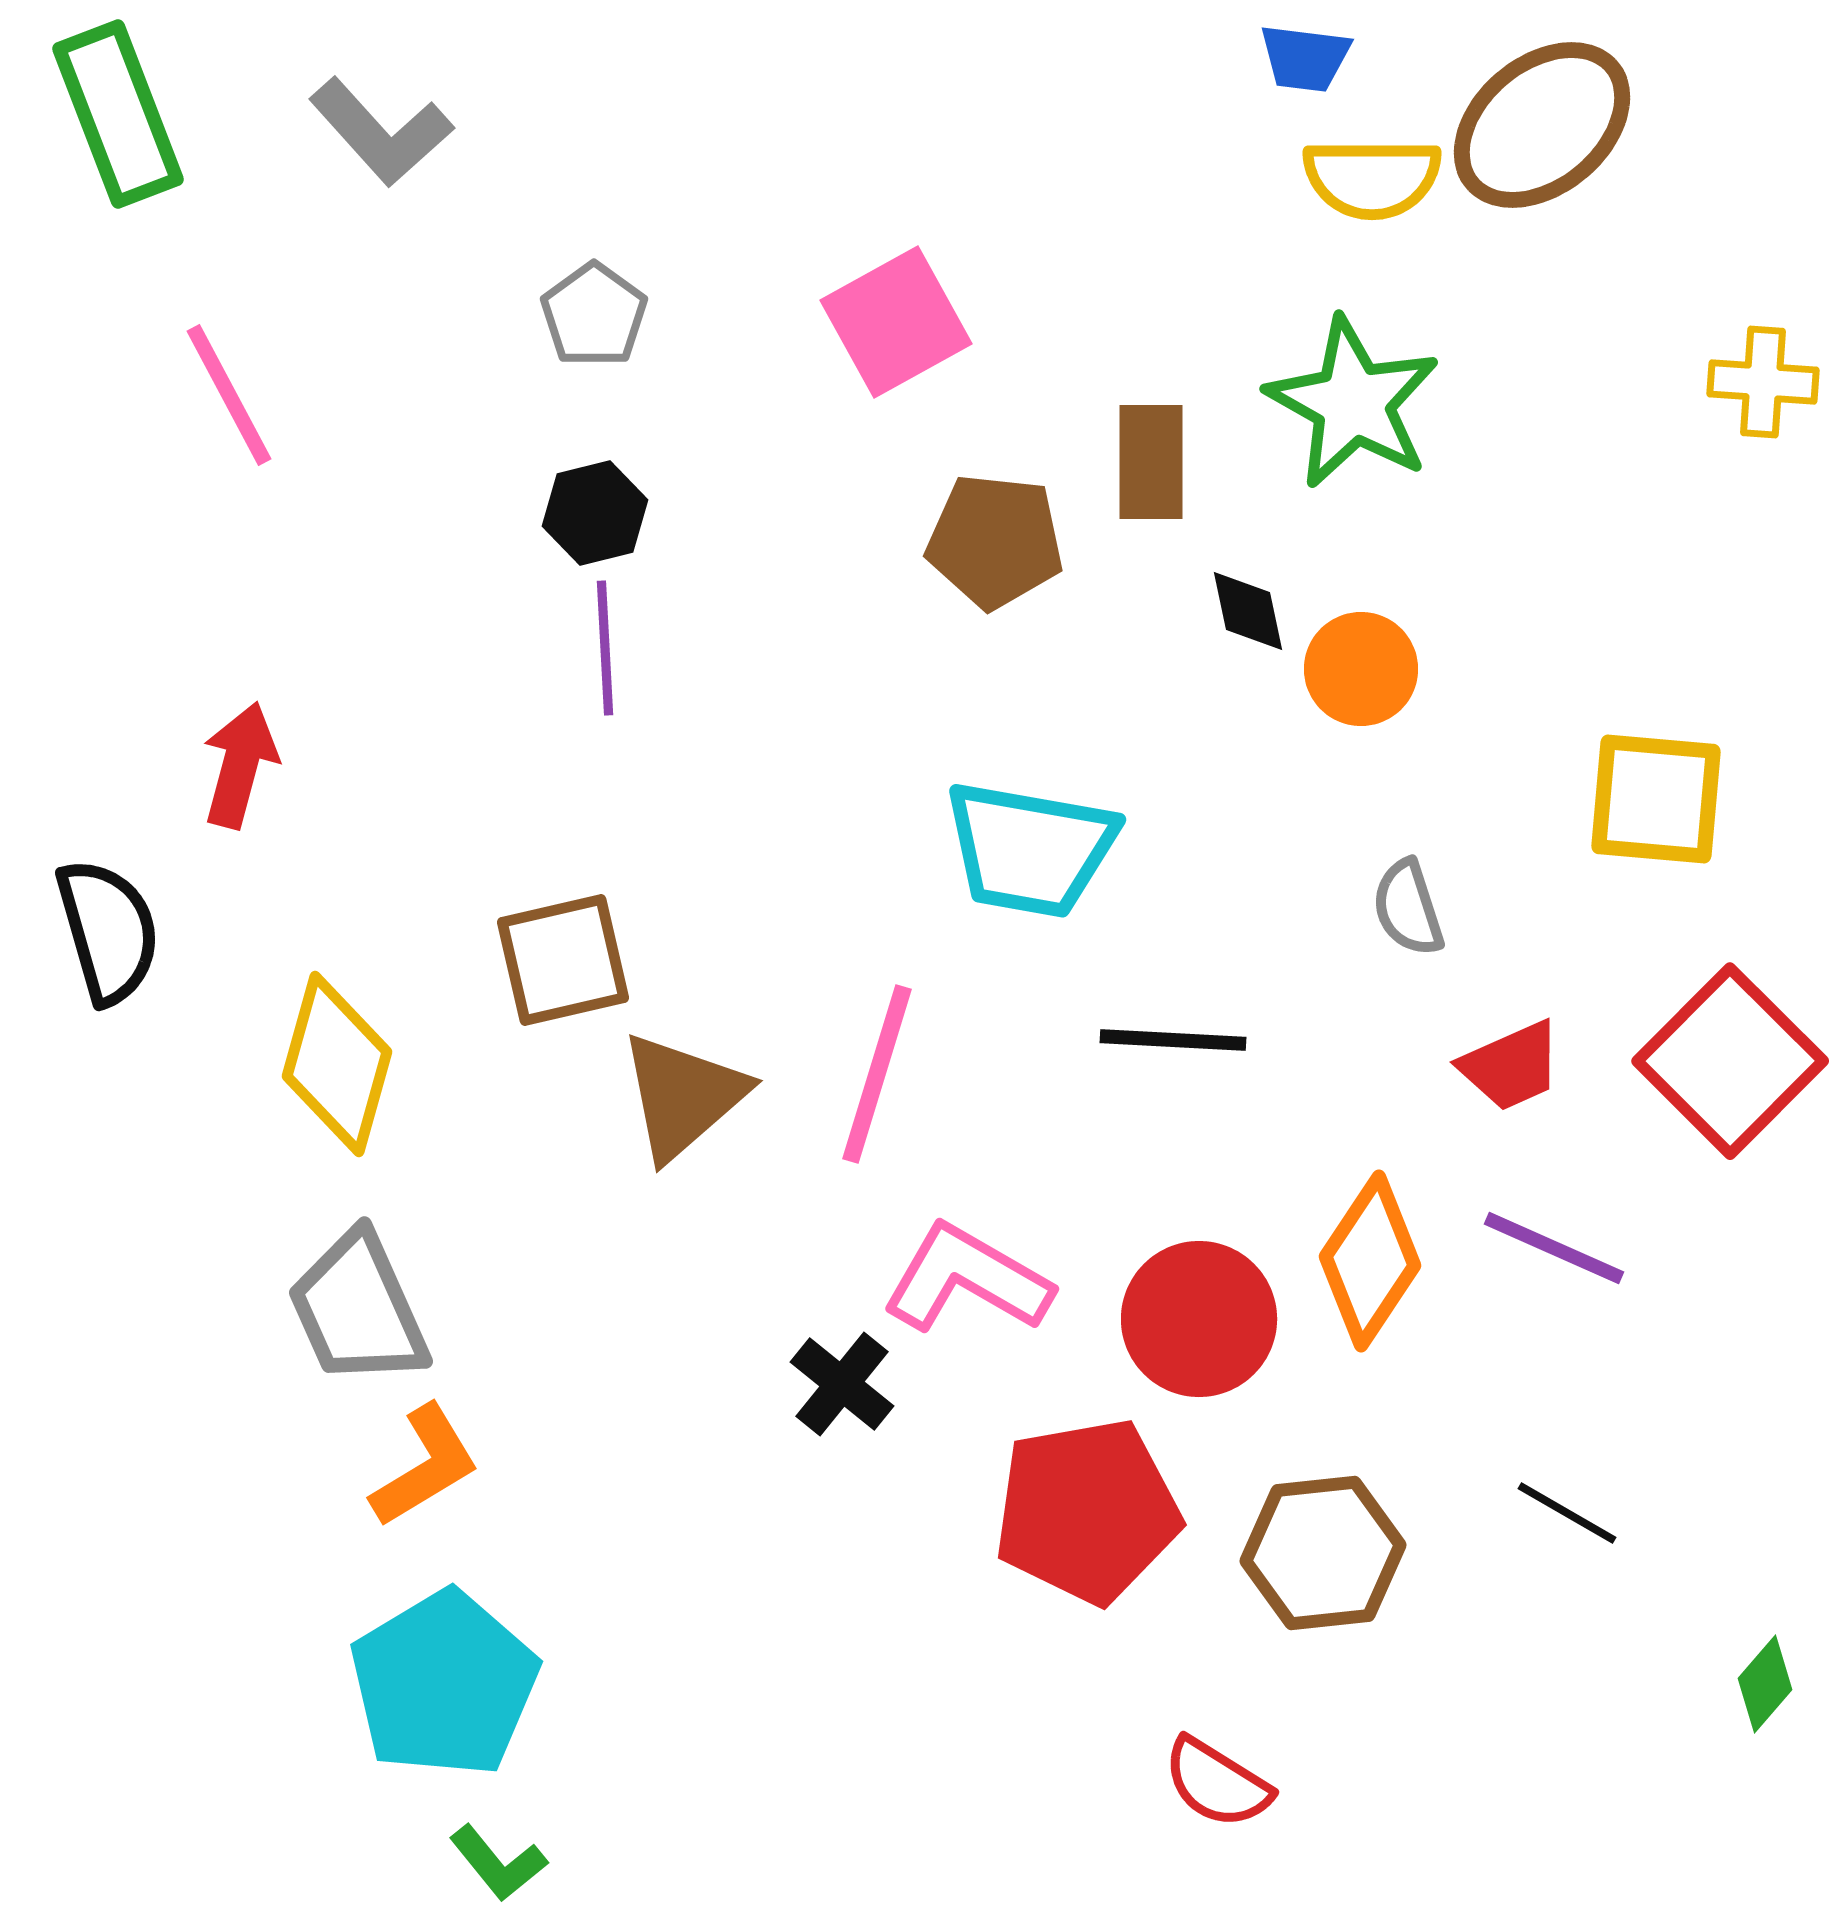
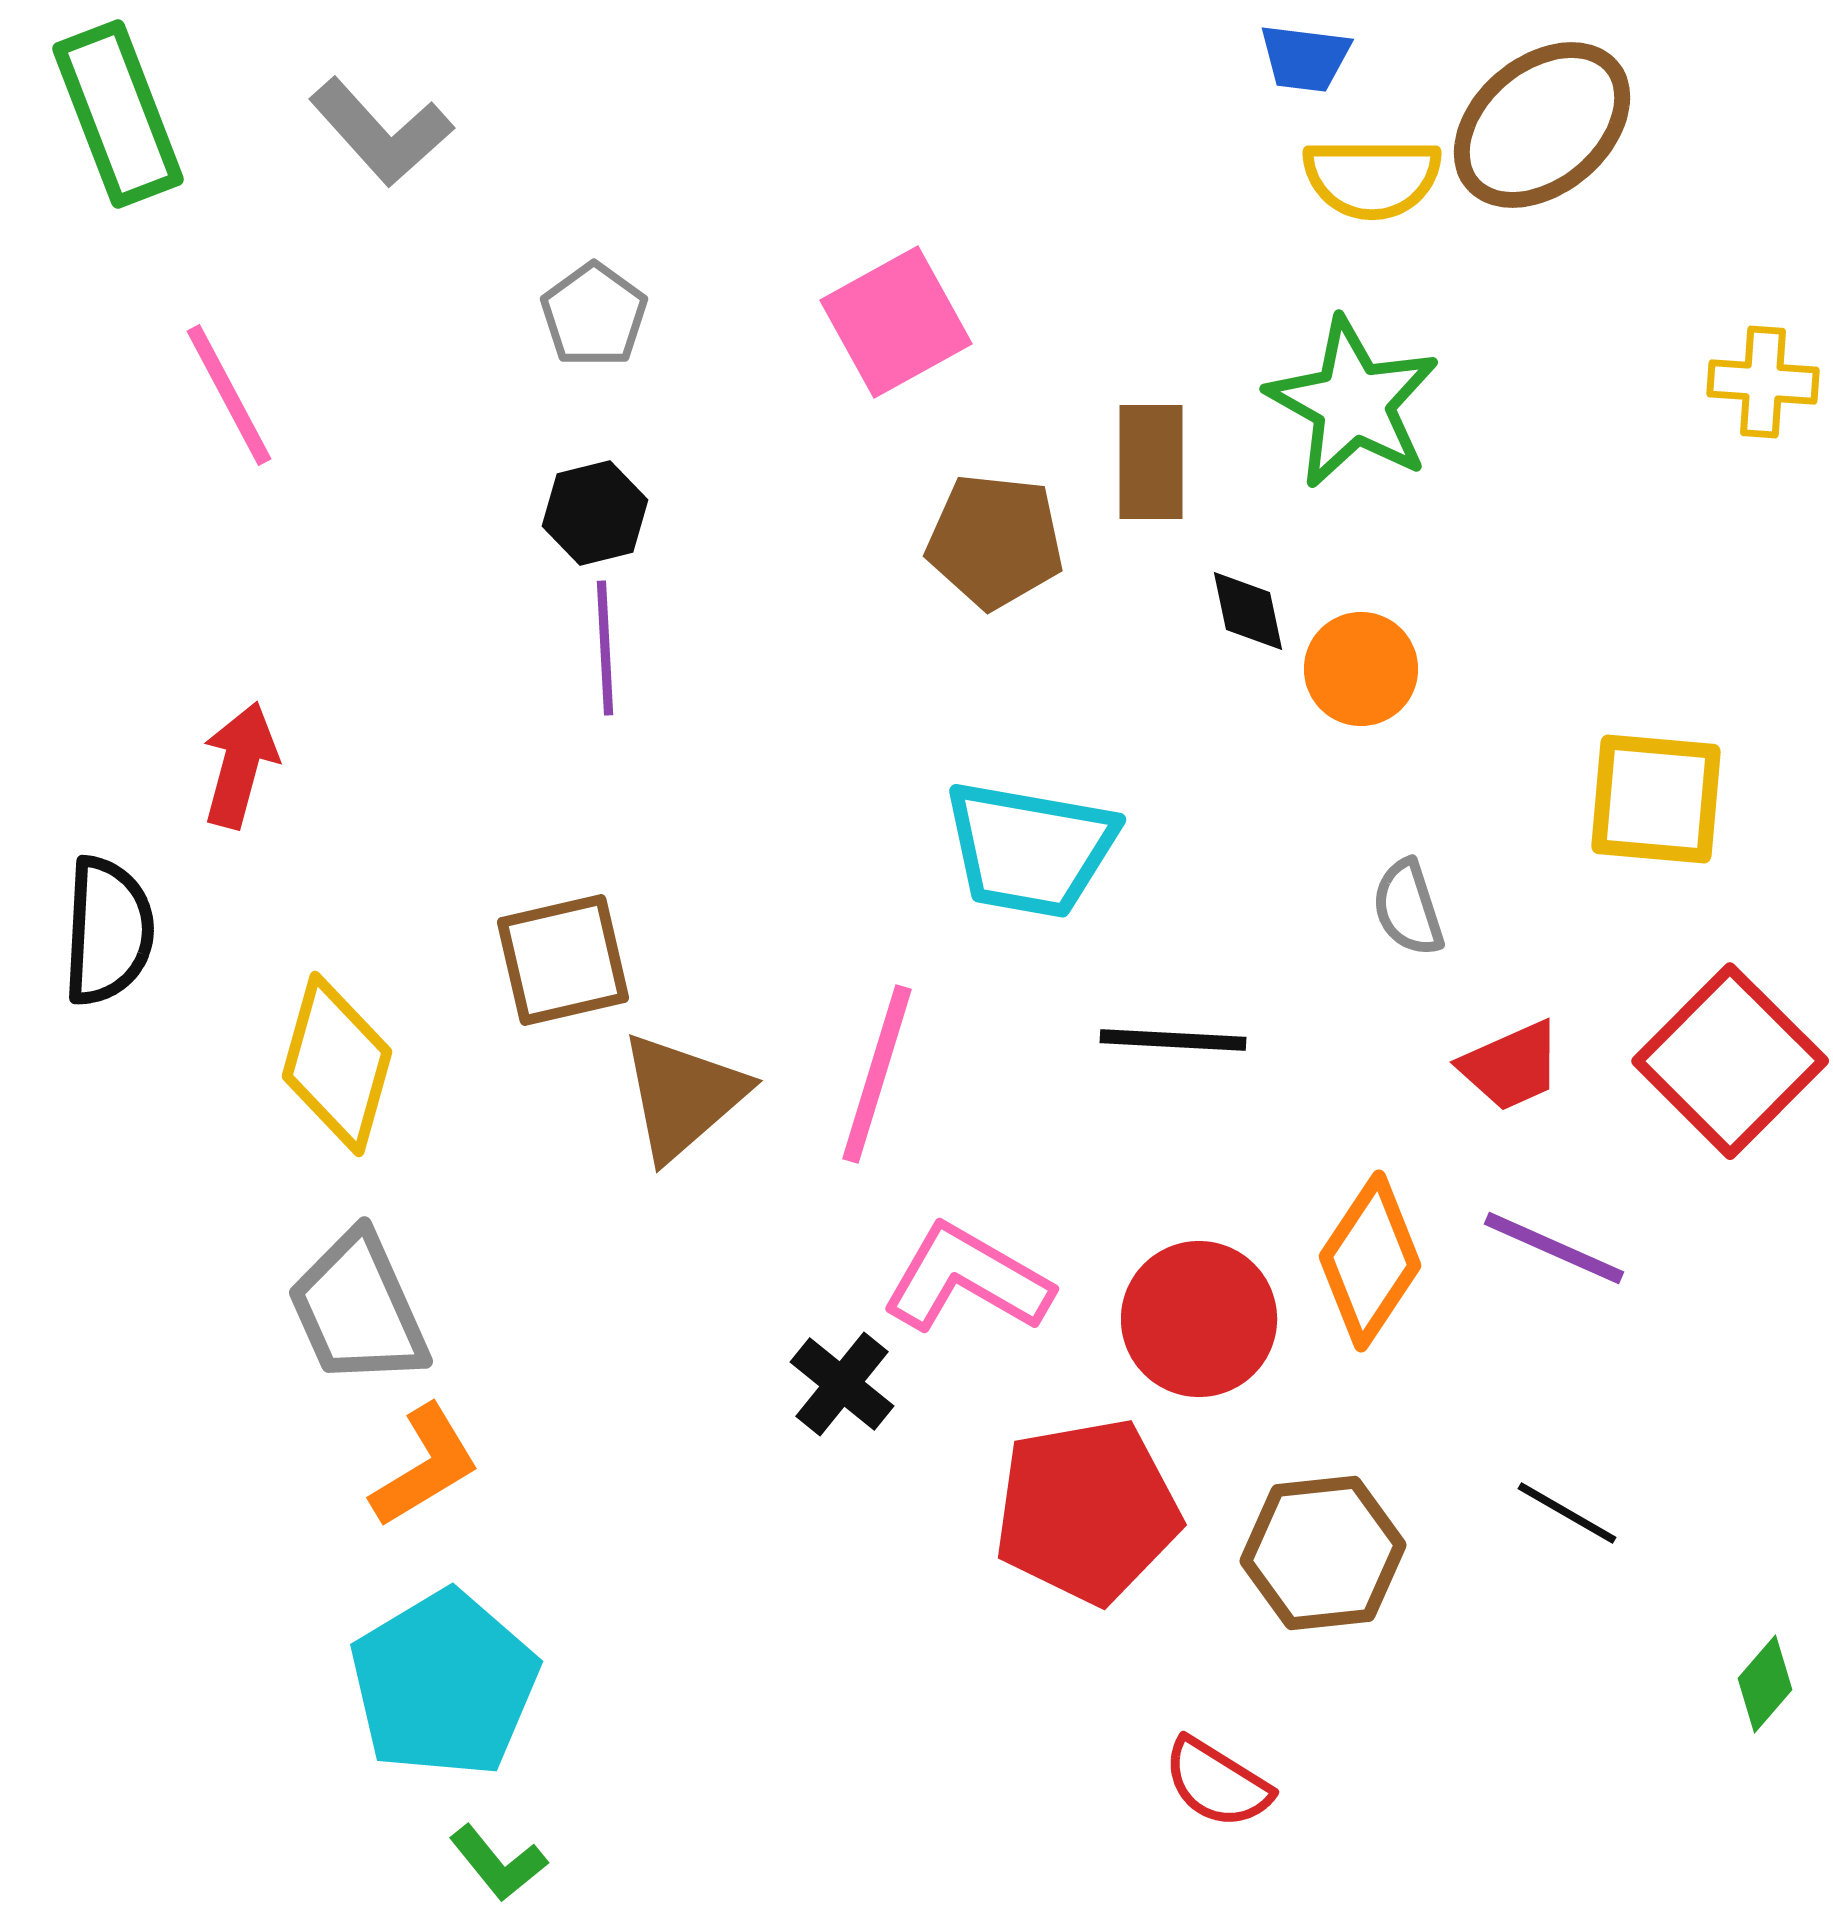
black semicircle at (108, 931): rotated 19 degrees clockwise
